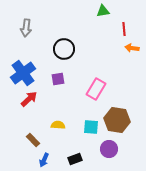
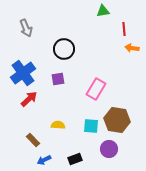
gray arrow: rotated 30 degrees counterclockwise
cyan square: moved 1 px up
blue arrow: rotated 40 degrees clockwise
